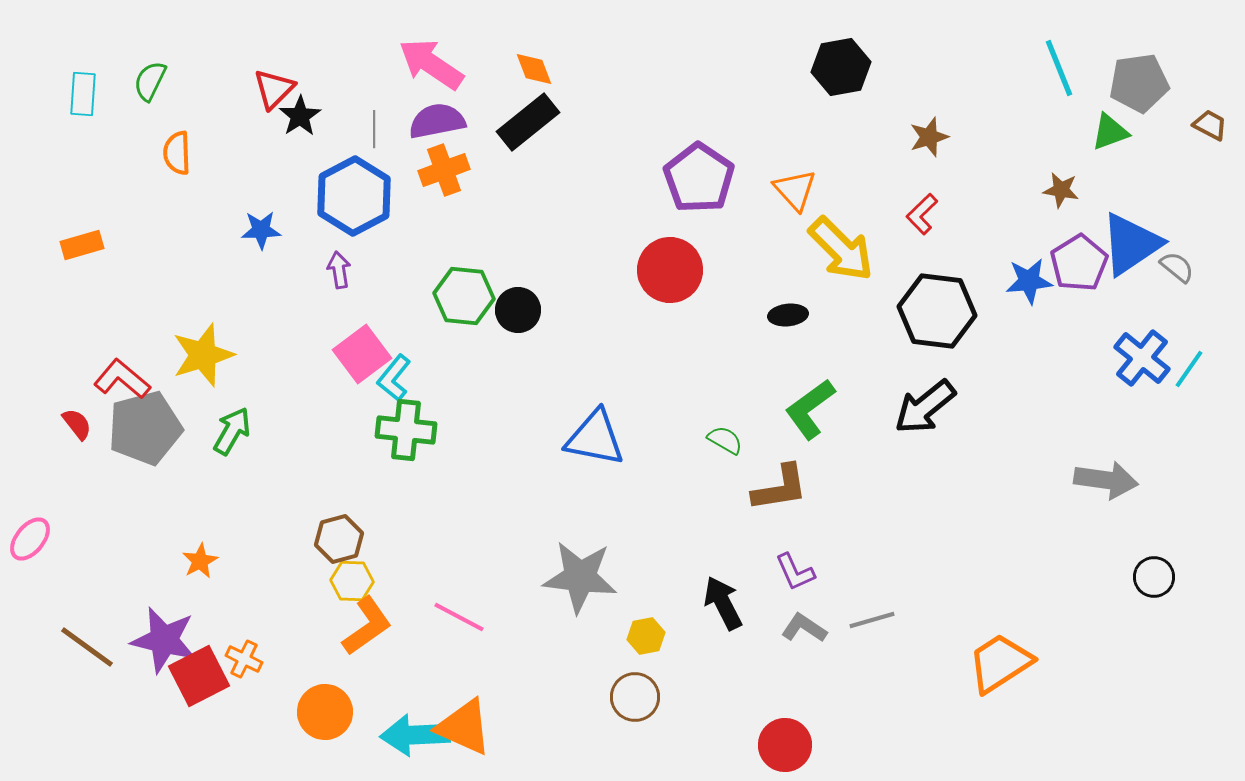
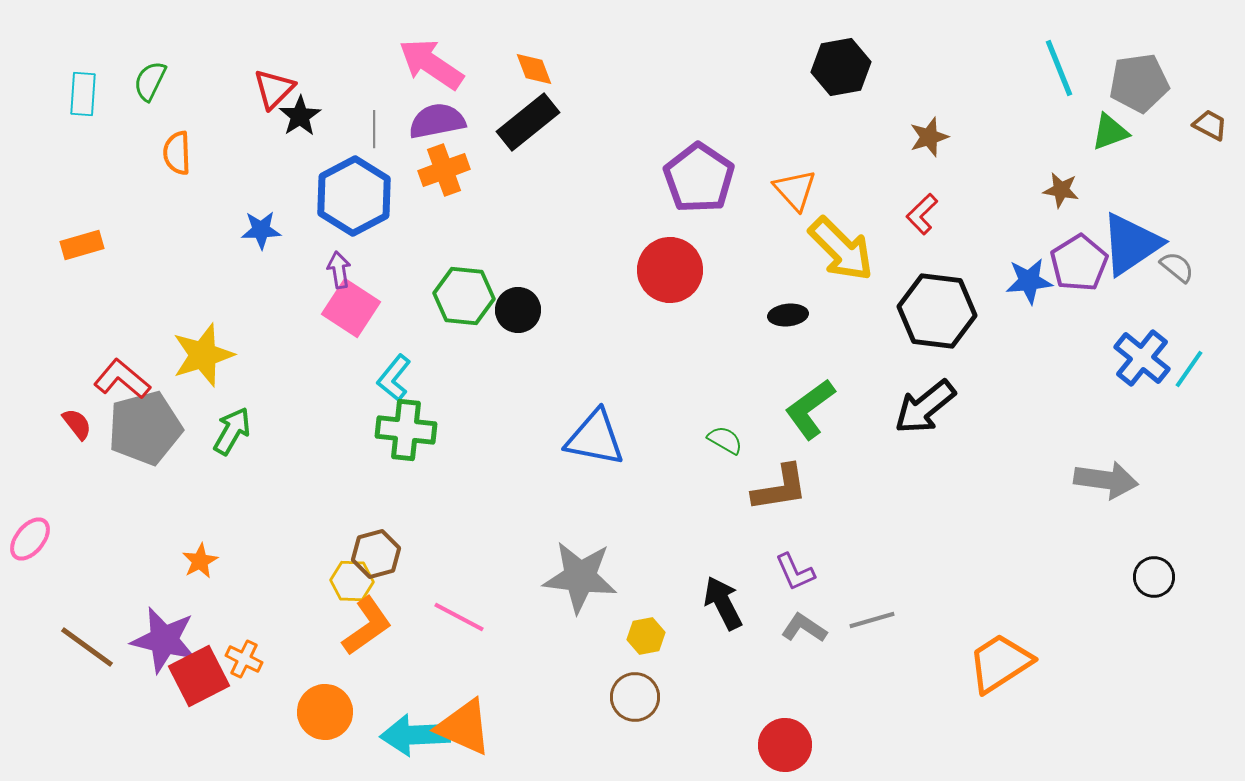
pink square at (362, 354): moved 11 px left, 46 px up; rotated 20 degrees counterclockwise
brown hexagon at (339, 539): moved 37 px right, 15 px down
